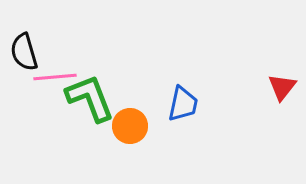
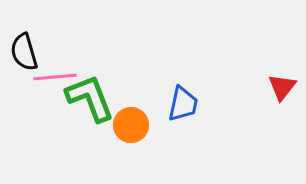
orange circle: moved 1 px right, 1 px up
